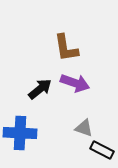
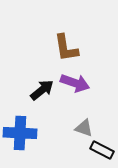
black arrow: moved 2 px right, 1 px down
